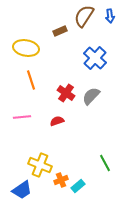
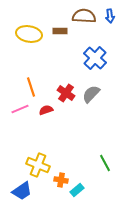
brown semicircle: rotated 60 degrees clockwise
brown rectangle: rotated 24 degrees clockwise
yellow ellipse: moved 3 px right, 14 px up
orange line: moved 7 px down
gray semicircle: moved 2 px up
pink line: moved 2 px left, 8 px up; rotated 18 degrees counterclockwise
red semicircle: moved 11 px left, 11 px up
yellow cross: moved 2 px left
orange cross: rotated 32 degrees clockwise
cyan rectangle: moved 1 px left, 4 px down
blue trapezoid: moved 1 px down
